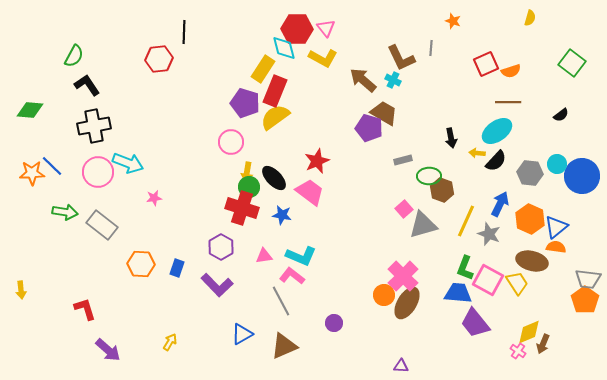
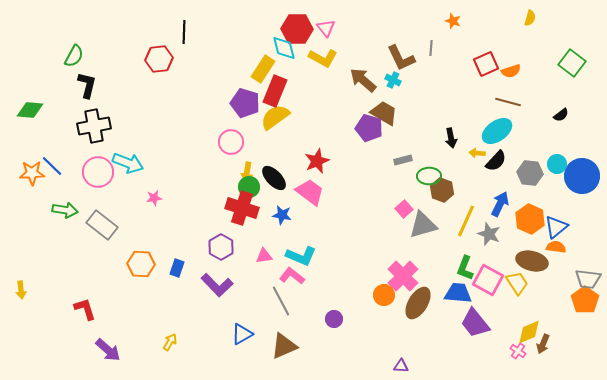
black L-shape at (87, 85): rotated 48 degrees clockwise
brown line at (508, 102): rotated 15 degrees clockwise
green arrow at (65, 212): moved 2 px up
brown ellipse at (407, 303): moved 11 px right
purple circle at (334, 323): moved 4 px up
